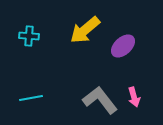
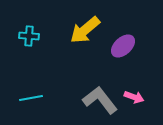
pink arrow: rotated 54 degrees counterclockwise
